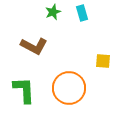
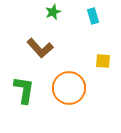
cyan rectangle: moved 11 px right, 3 px down
brown L-shape: moved 6 px right, 2 px down; rotated 20 degrees clockwise
green L-shape: rotated 12 degrees clockwise
